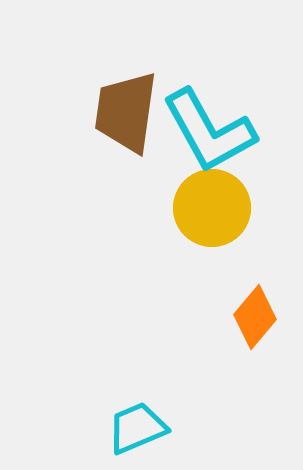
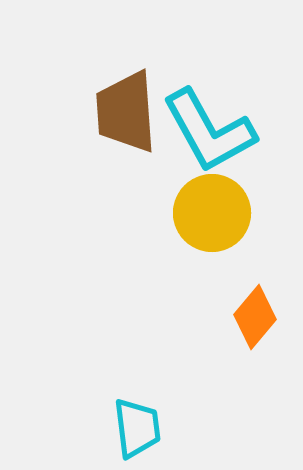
brown trapezoid: rotated 12 degrees counterclockwise
yellow circle: moved 5 px down
cyan trapezoid: rotated 106 degrees clockwise
